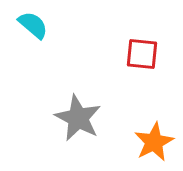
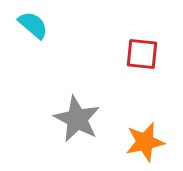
gray star: moved 1 px left, 1 px down
orange star: moved 9 px left; rotated 15 degrees clockwise
